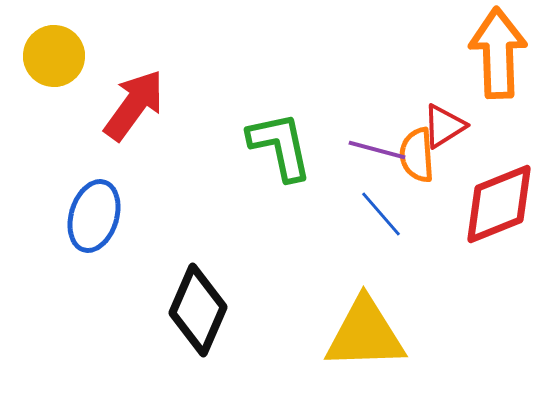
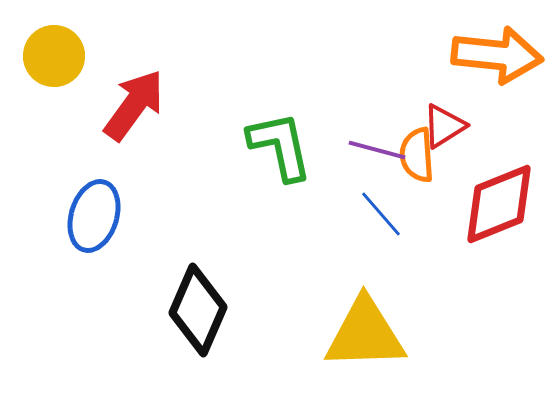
orange arrow: moved 1 px left, 2 px down; rotated 98 degrees clockwise
